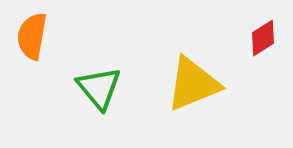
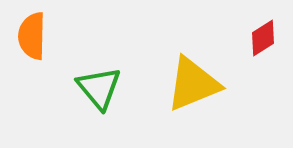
orange semicircle: rotated 9 degrees counterclockwise
